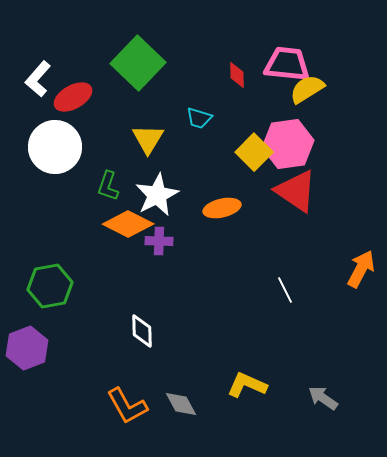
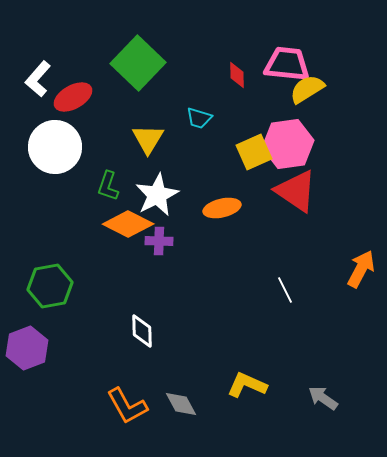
yellow square: rotated 21 degrees clockwise
